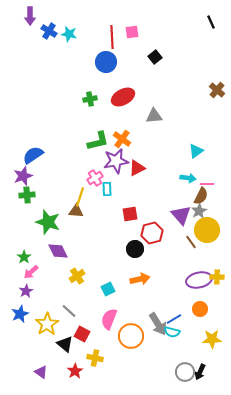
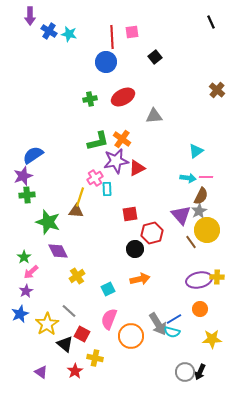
pink line at (207, 184): moved 1 px left, 7 px up
